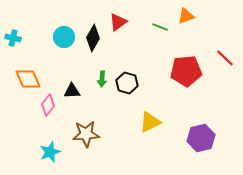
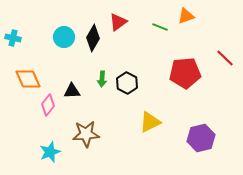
red pentagon: moved 1 px left, 2 px down
black hexagon: rotated 10 degrees clockwise
